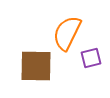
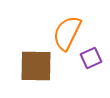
purple square: rotated 10 degrees counterclockwise
